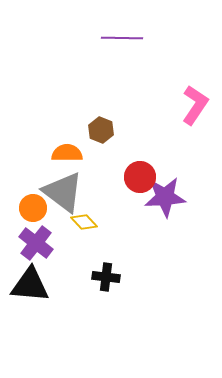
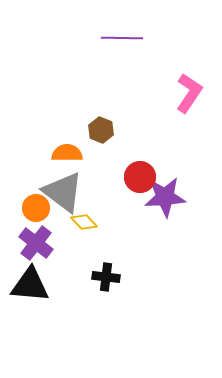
pink L-shape: moved 6 px left, 12 px up
orange circle: moved 3 px right
